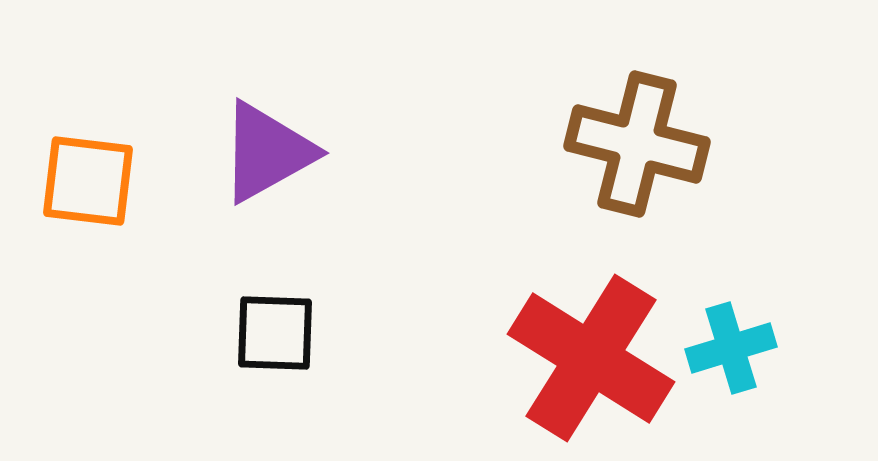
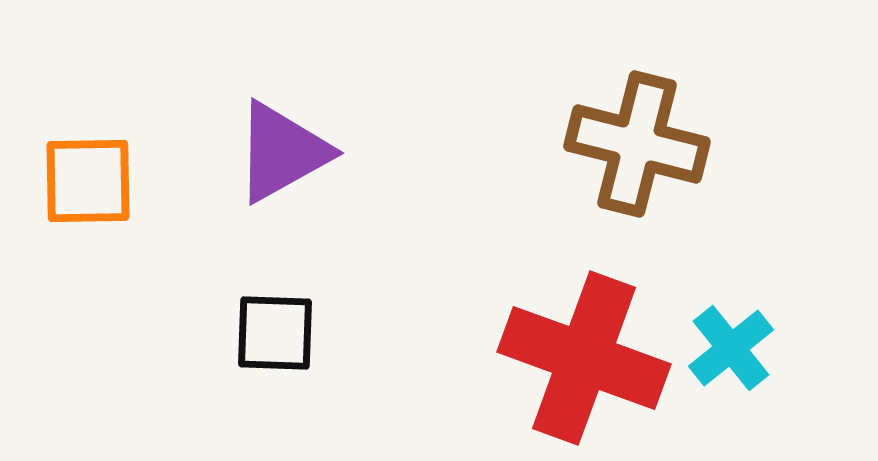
purple triangle: moved 15 px right
orange square: rotated 8 degrees counterclockwise
cyan cross: rotated 22 degrees counterclockwise
red cross: moved 7 px left; rotated 12 degrees counterclockwise
